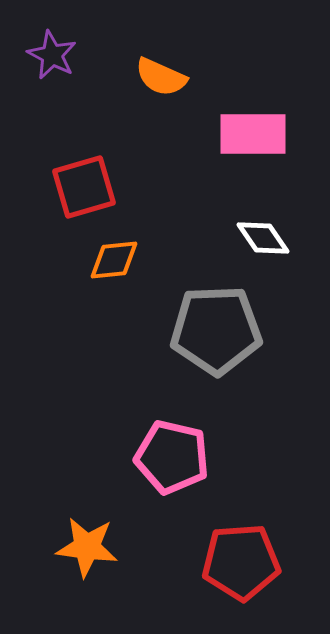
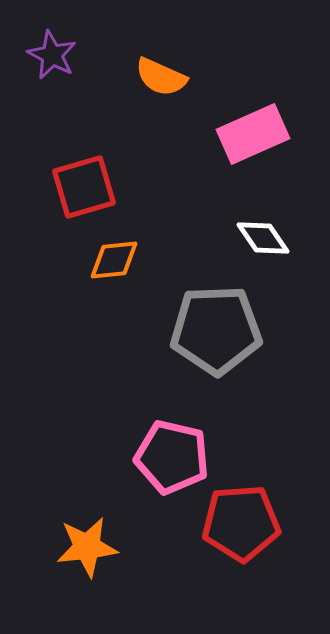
pink rectangle: rotated 24 degrees counterclockwise
orange star: rotated 14 degrees counterclockwise
red pentagon: moved 39 px up
